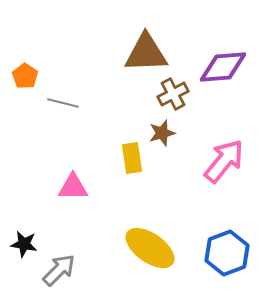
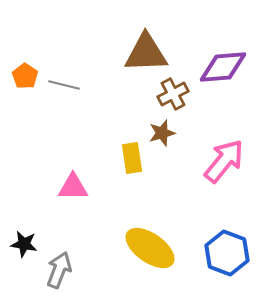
gray line: moved 1 px right, 18 px up
blue hexagon: rotated 18 degrees counterclockwise
gray arrow: rotated 24 degrees counterclockwise
